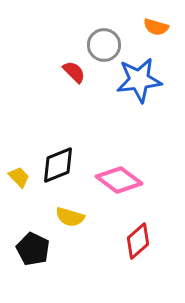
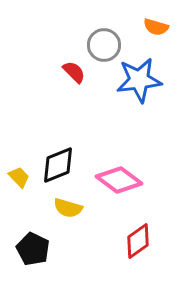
yellow semicircle: moved 2 px left, 9 px up
red diamond: rotated 6 degrees clockwise
